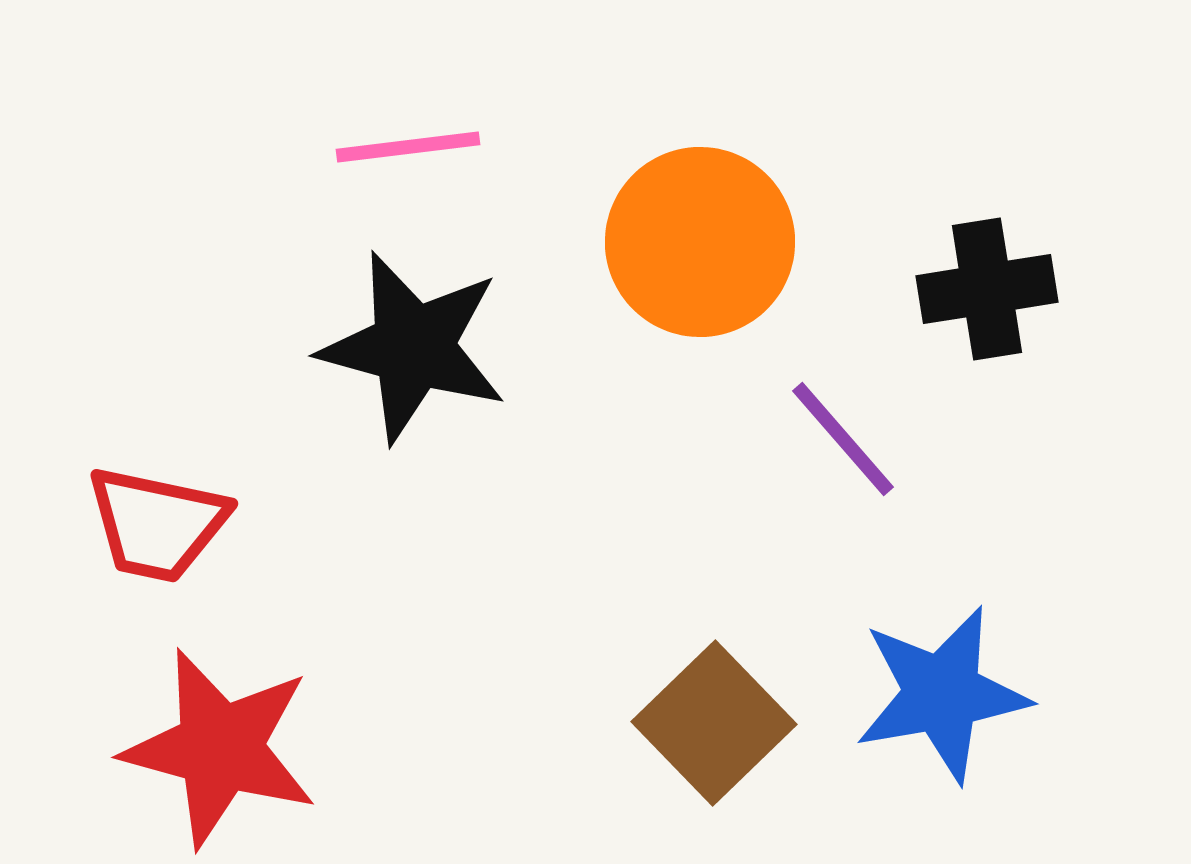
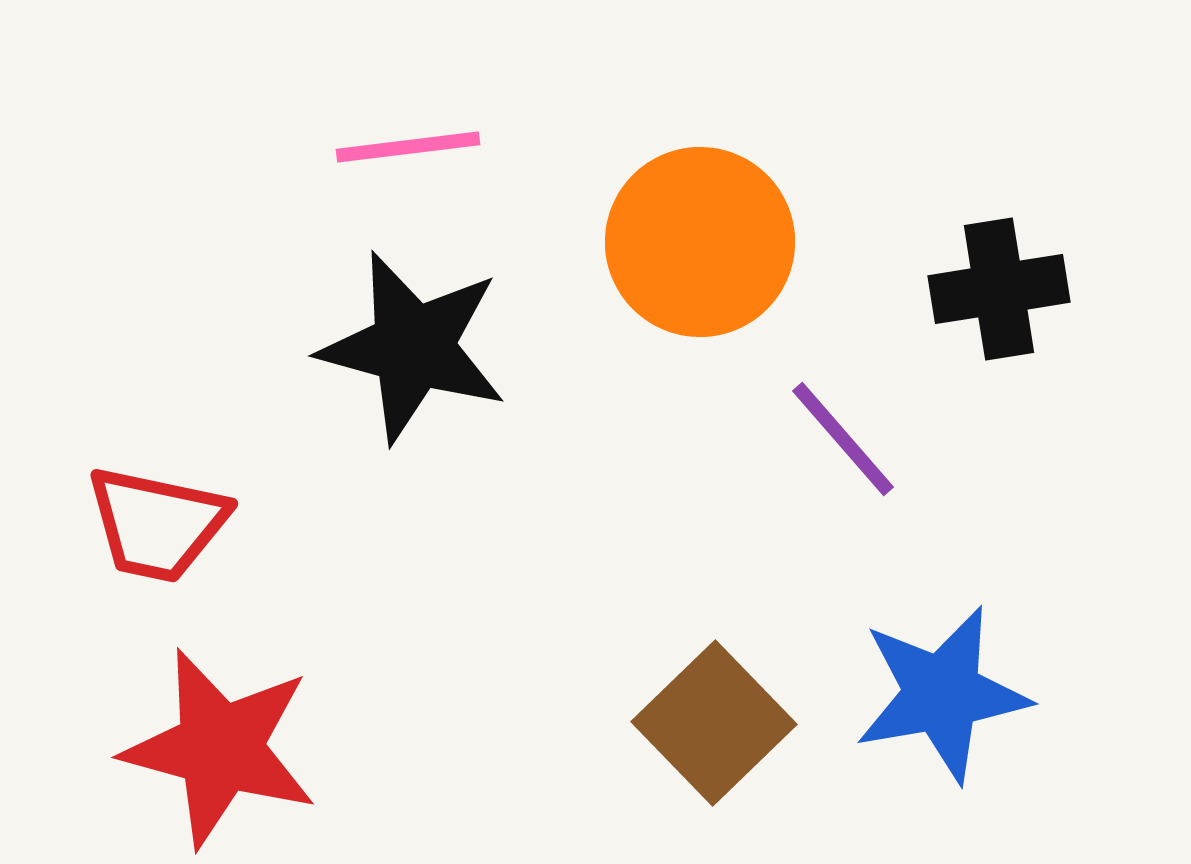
black cross: moved 12 px right
